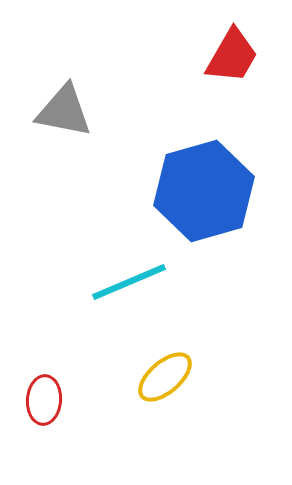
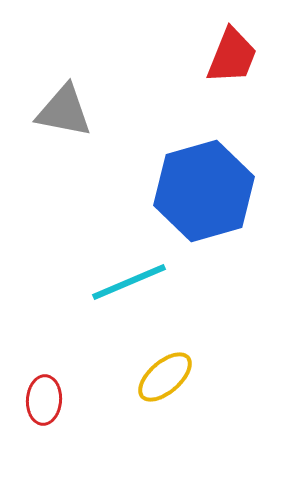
red trapezoid: rotated 8 degrees counterclockwise
